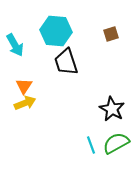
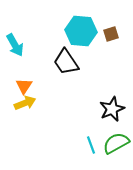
cyan hexagon: moved 25 px right
black trapezoid: rotated 16 degrees counterclockwise
black star: rotated 20 degrees clockwise
